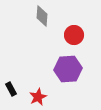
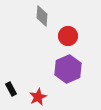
red circle: moved 6 px left, 1 px down
purple hexagon: rotated 20 degrees counterclockwise
